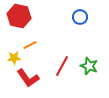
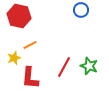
blue circle: moved 1 px right, 7 px up
yellow star: rotated 16 degrees counterclockwise
red line: moved 2 px right, 1 px down
red L-shape: moved 2 px right; rotated 40 degrees clockwise
